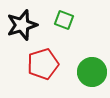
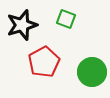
green square: moved 2 px right, 1 px up
red pentagon: moved 1 px right, 2 px up; rotated 12 degrees counterclockwise
